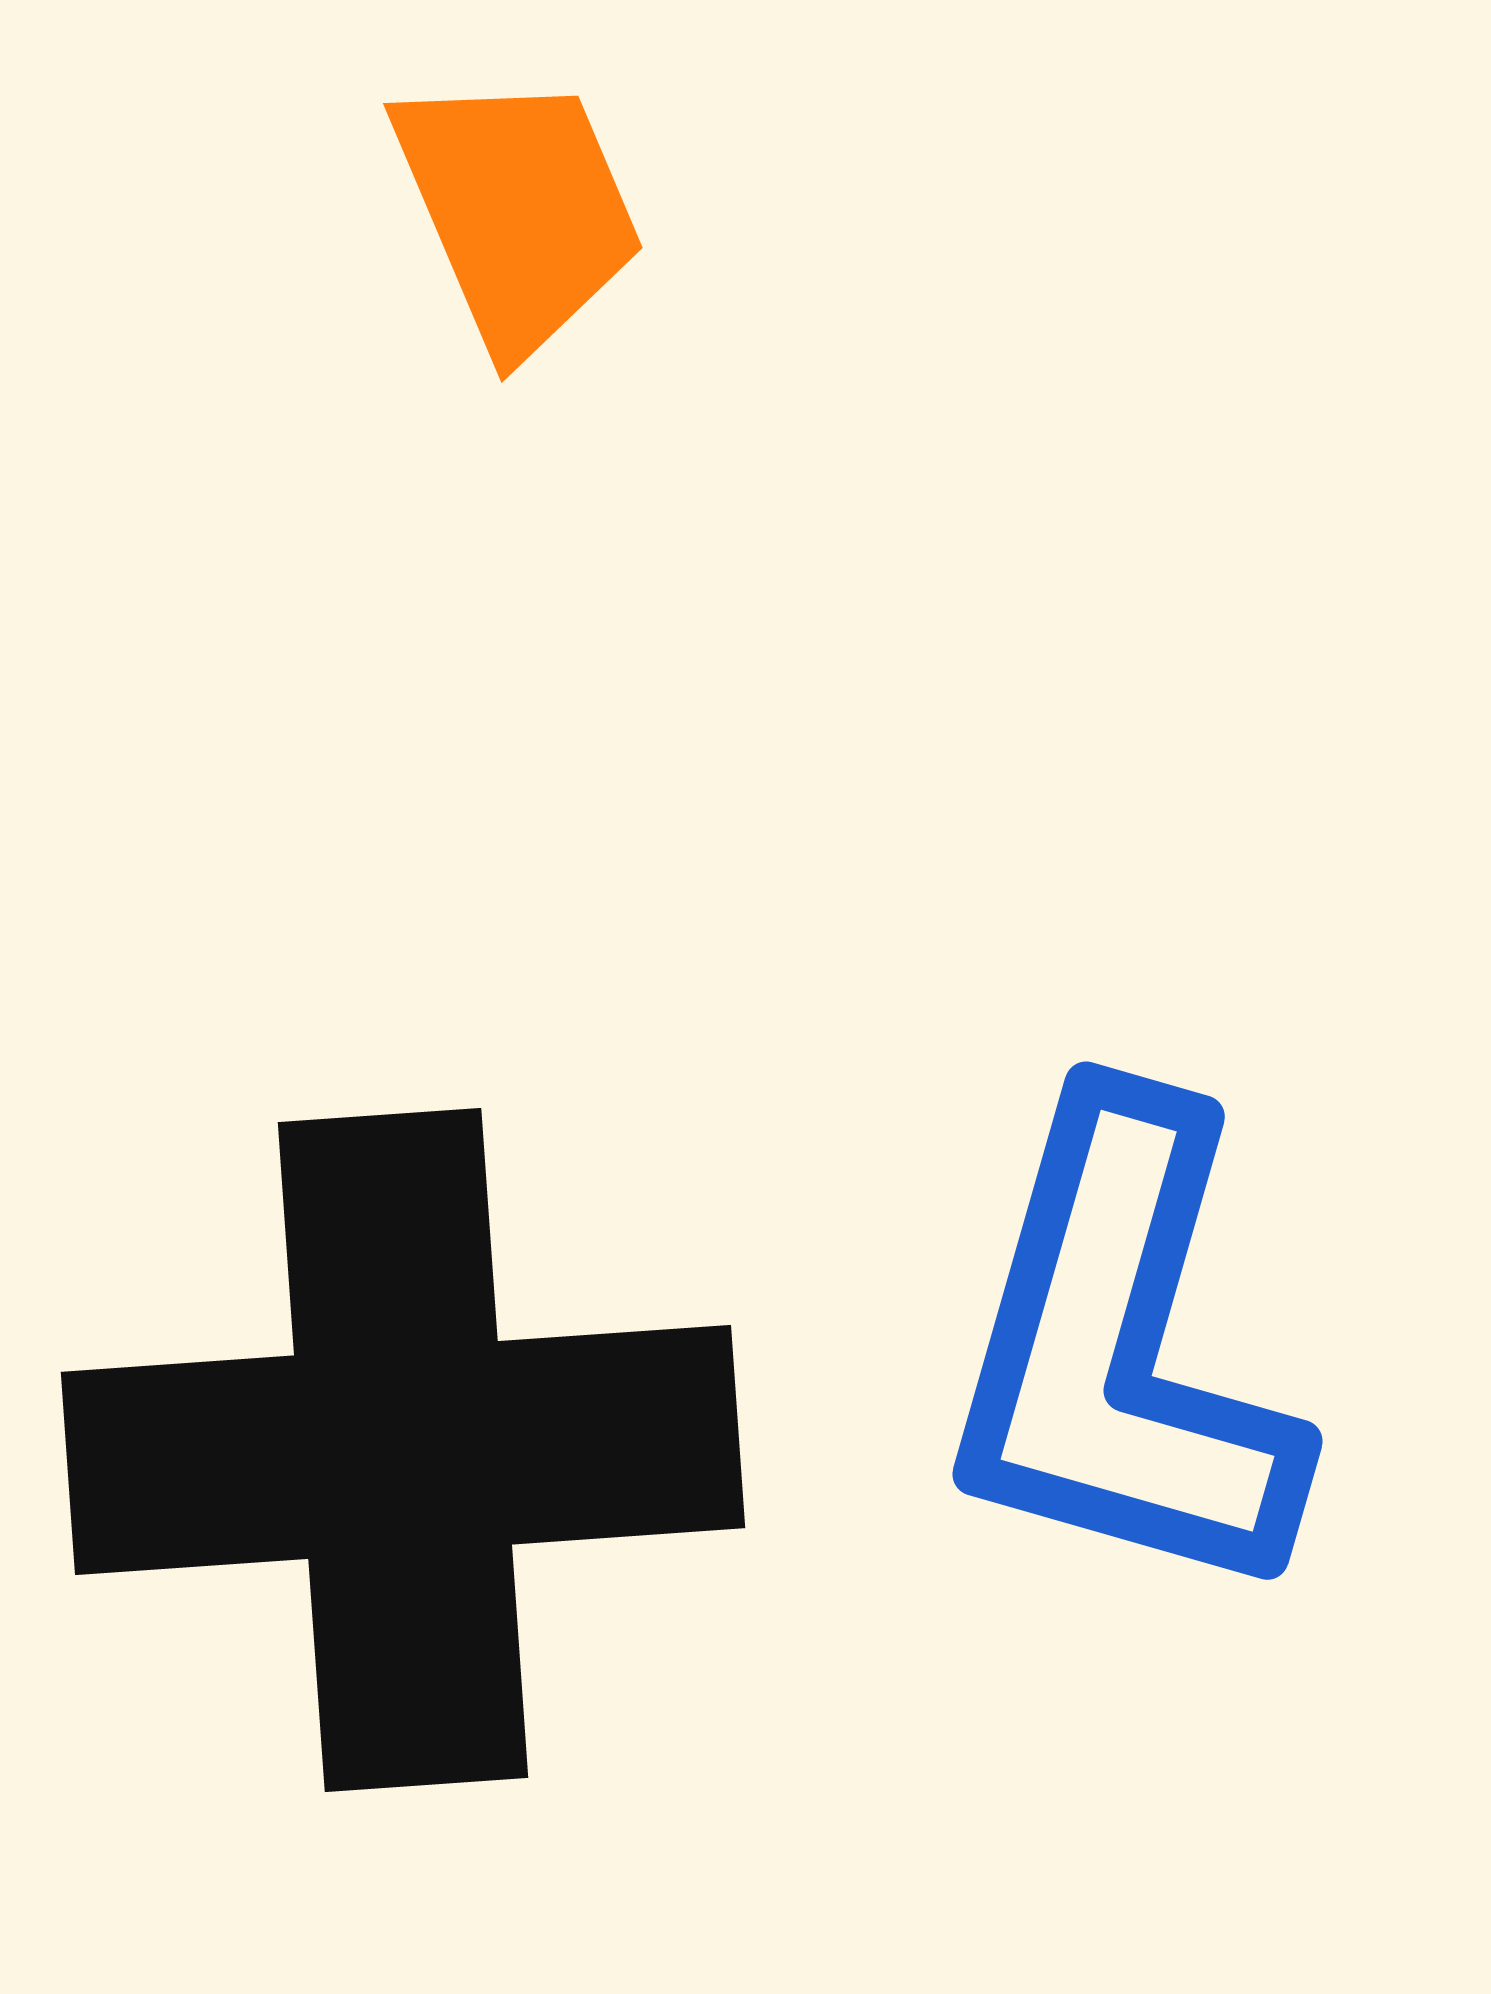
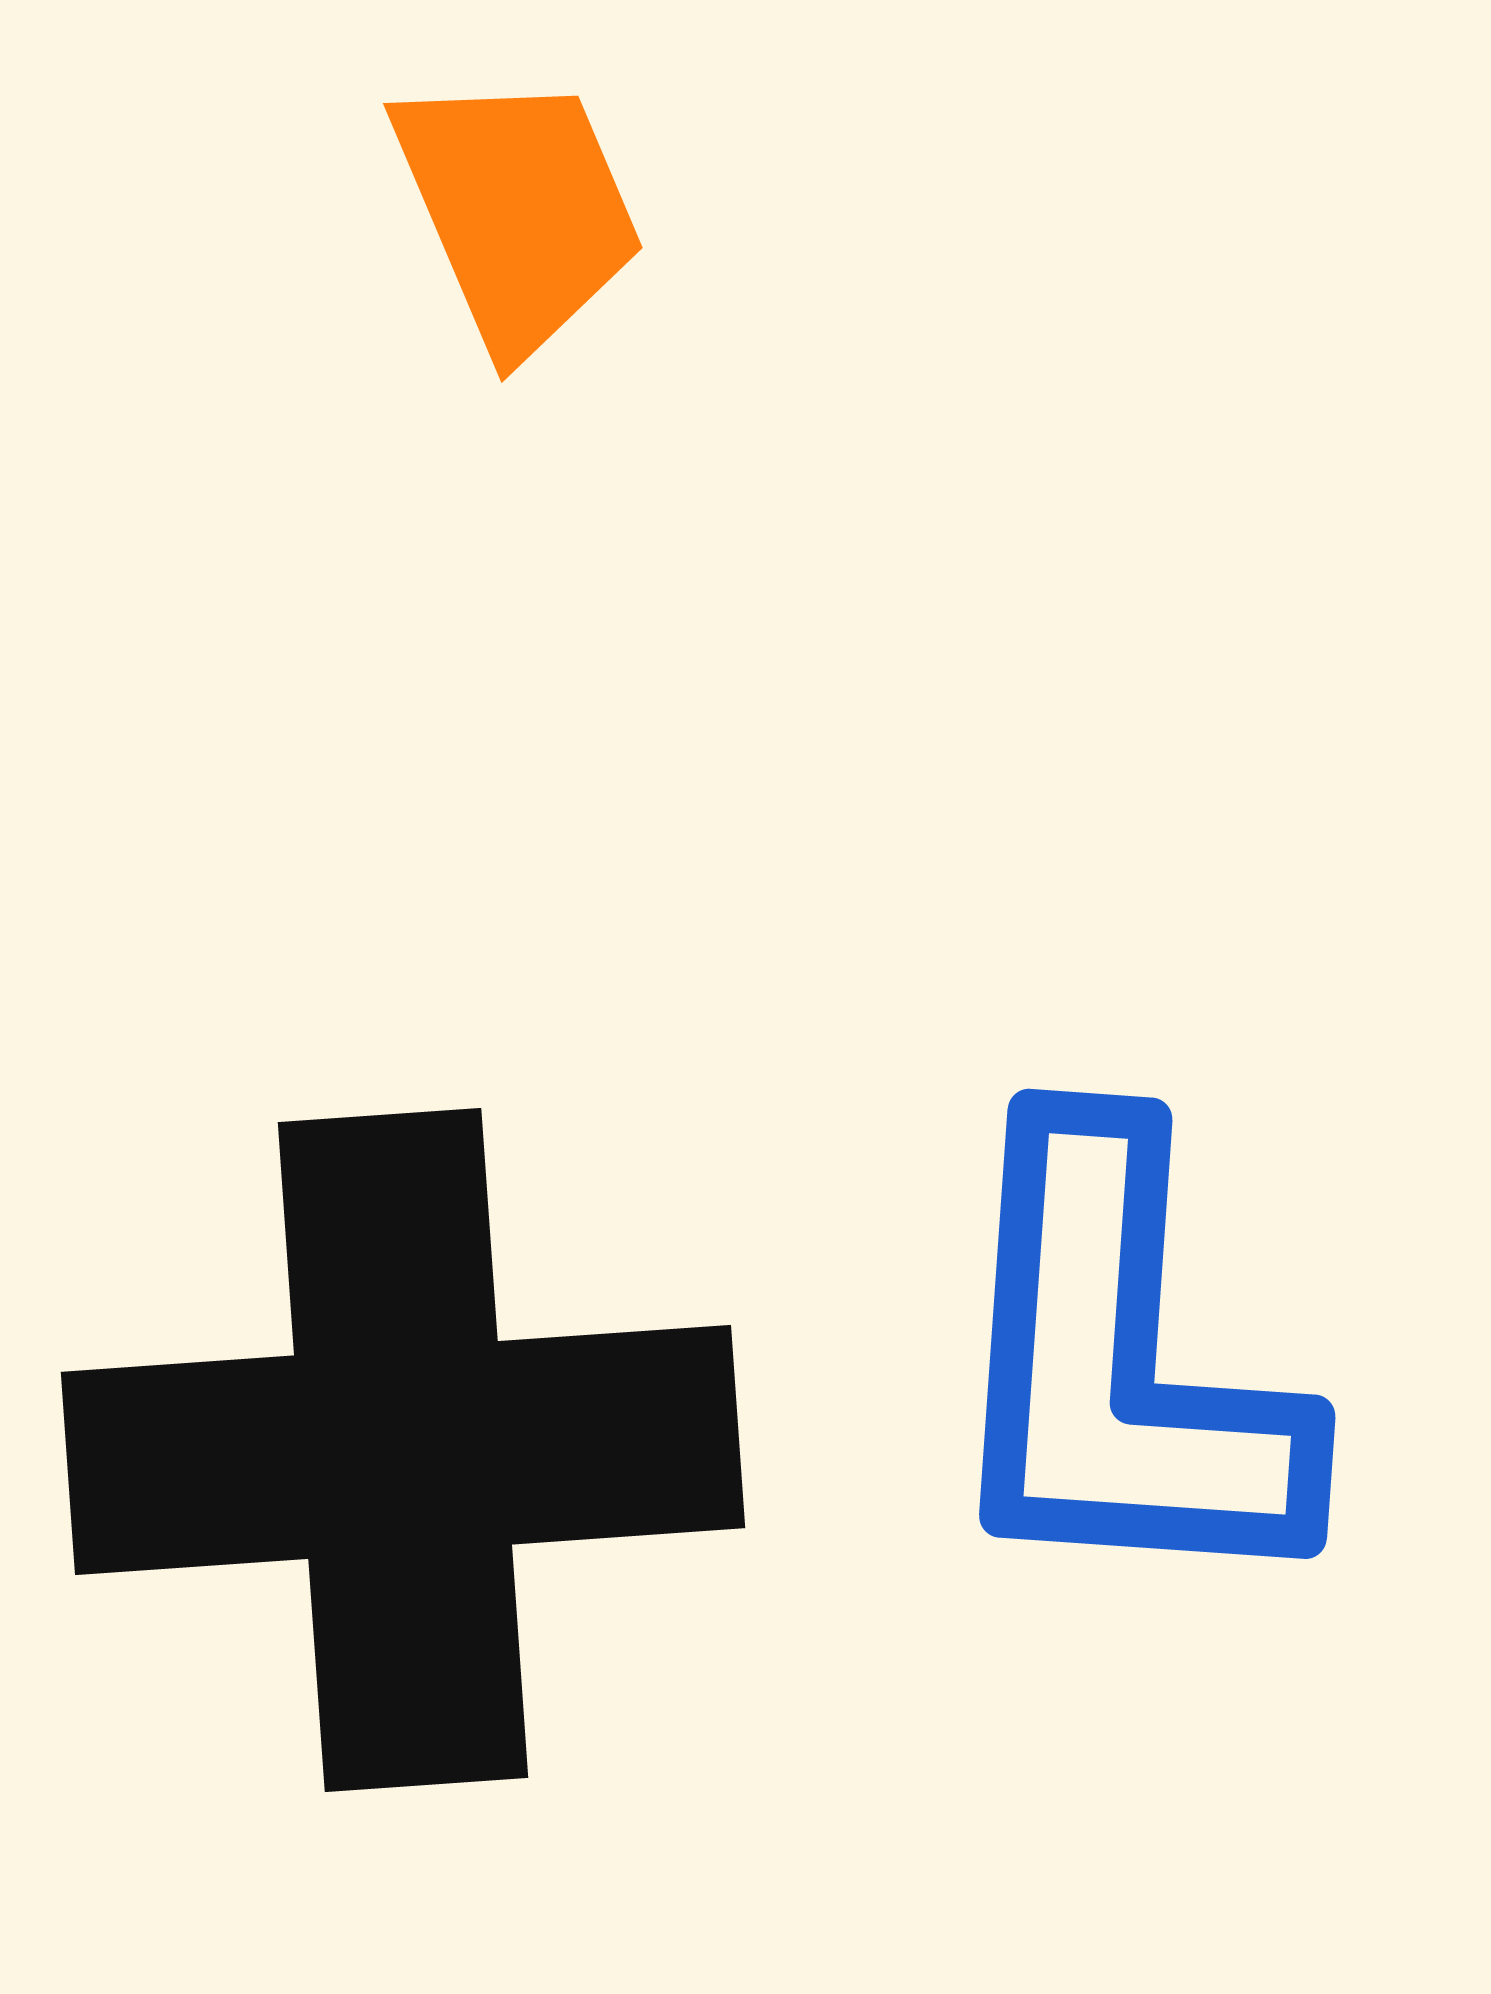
blue L-shape: moved 2 px left, 14 px down; rotated 12 degrees counterclockwise
